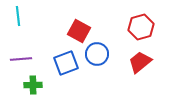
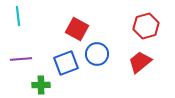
red hexagon: moved 5 px right, 1 px up
red square: moved 2 px left, 2 px up
green cross: moved 8 px right
